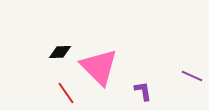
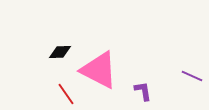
pink triangle: moved 3 px down; rotated 18 degrees counterclockwise
red line: moved 1 px down
